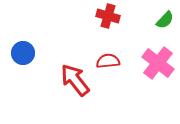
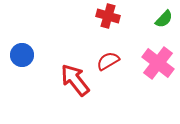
green semicircle: moved 1 px left, 1 px up
blue circle: moved 1 px left, 2 px down
red semicircle: rotated 25 degrees counterclockwise
